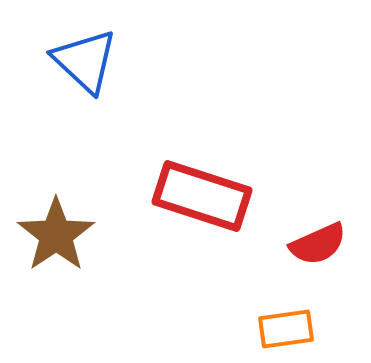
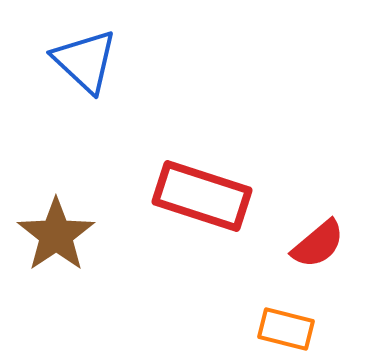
red semicircle: rotated 16 degrees counterclockwise
orange rectangle: rotated 22 degrees clockwise
